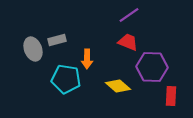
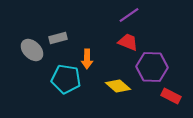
gray rectangle: moved 1 px right, 2 px up
gray ellipse: moved 1 px left, 1 px down; rotated 25 degrees counterclockwise
red rectangle: rotated 66 degrees counterclockwise
